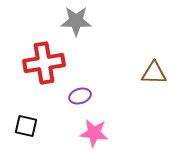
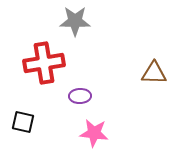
gray star: moved 1 px left
purple ellipse: rotated 15 degrees clockwise
black square: moved 3 px left, 4 px up
